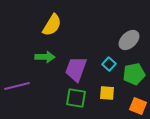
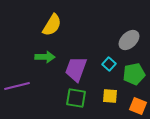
yellow square: moved 3 px right, 3 px down
